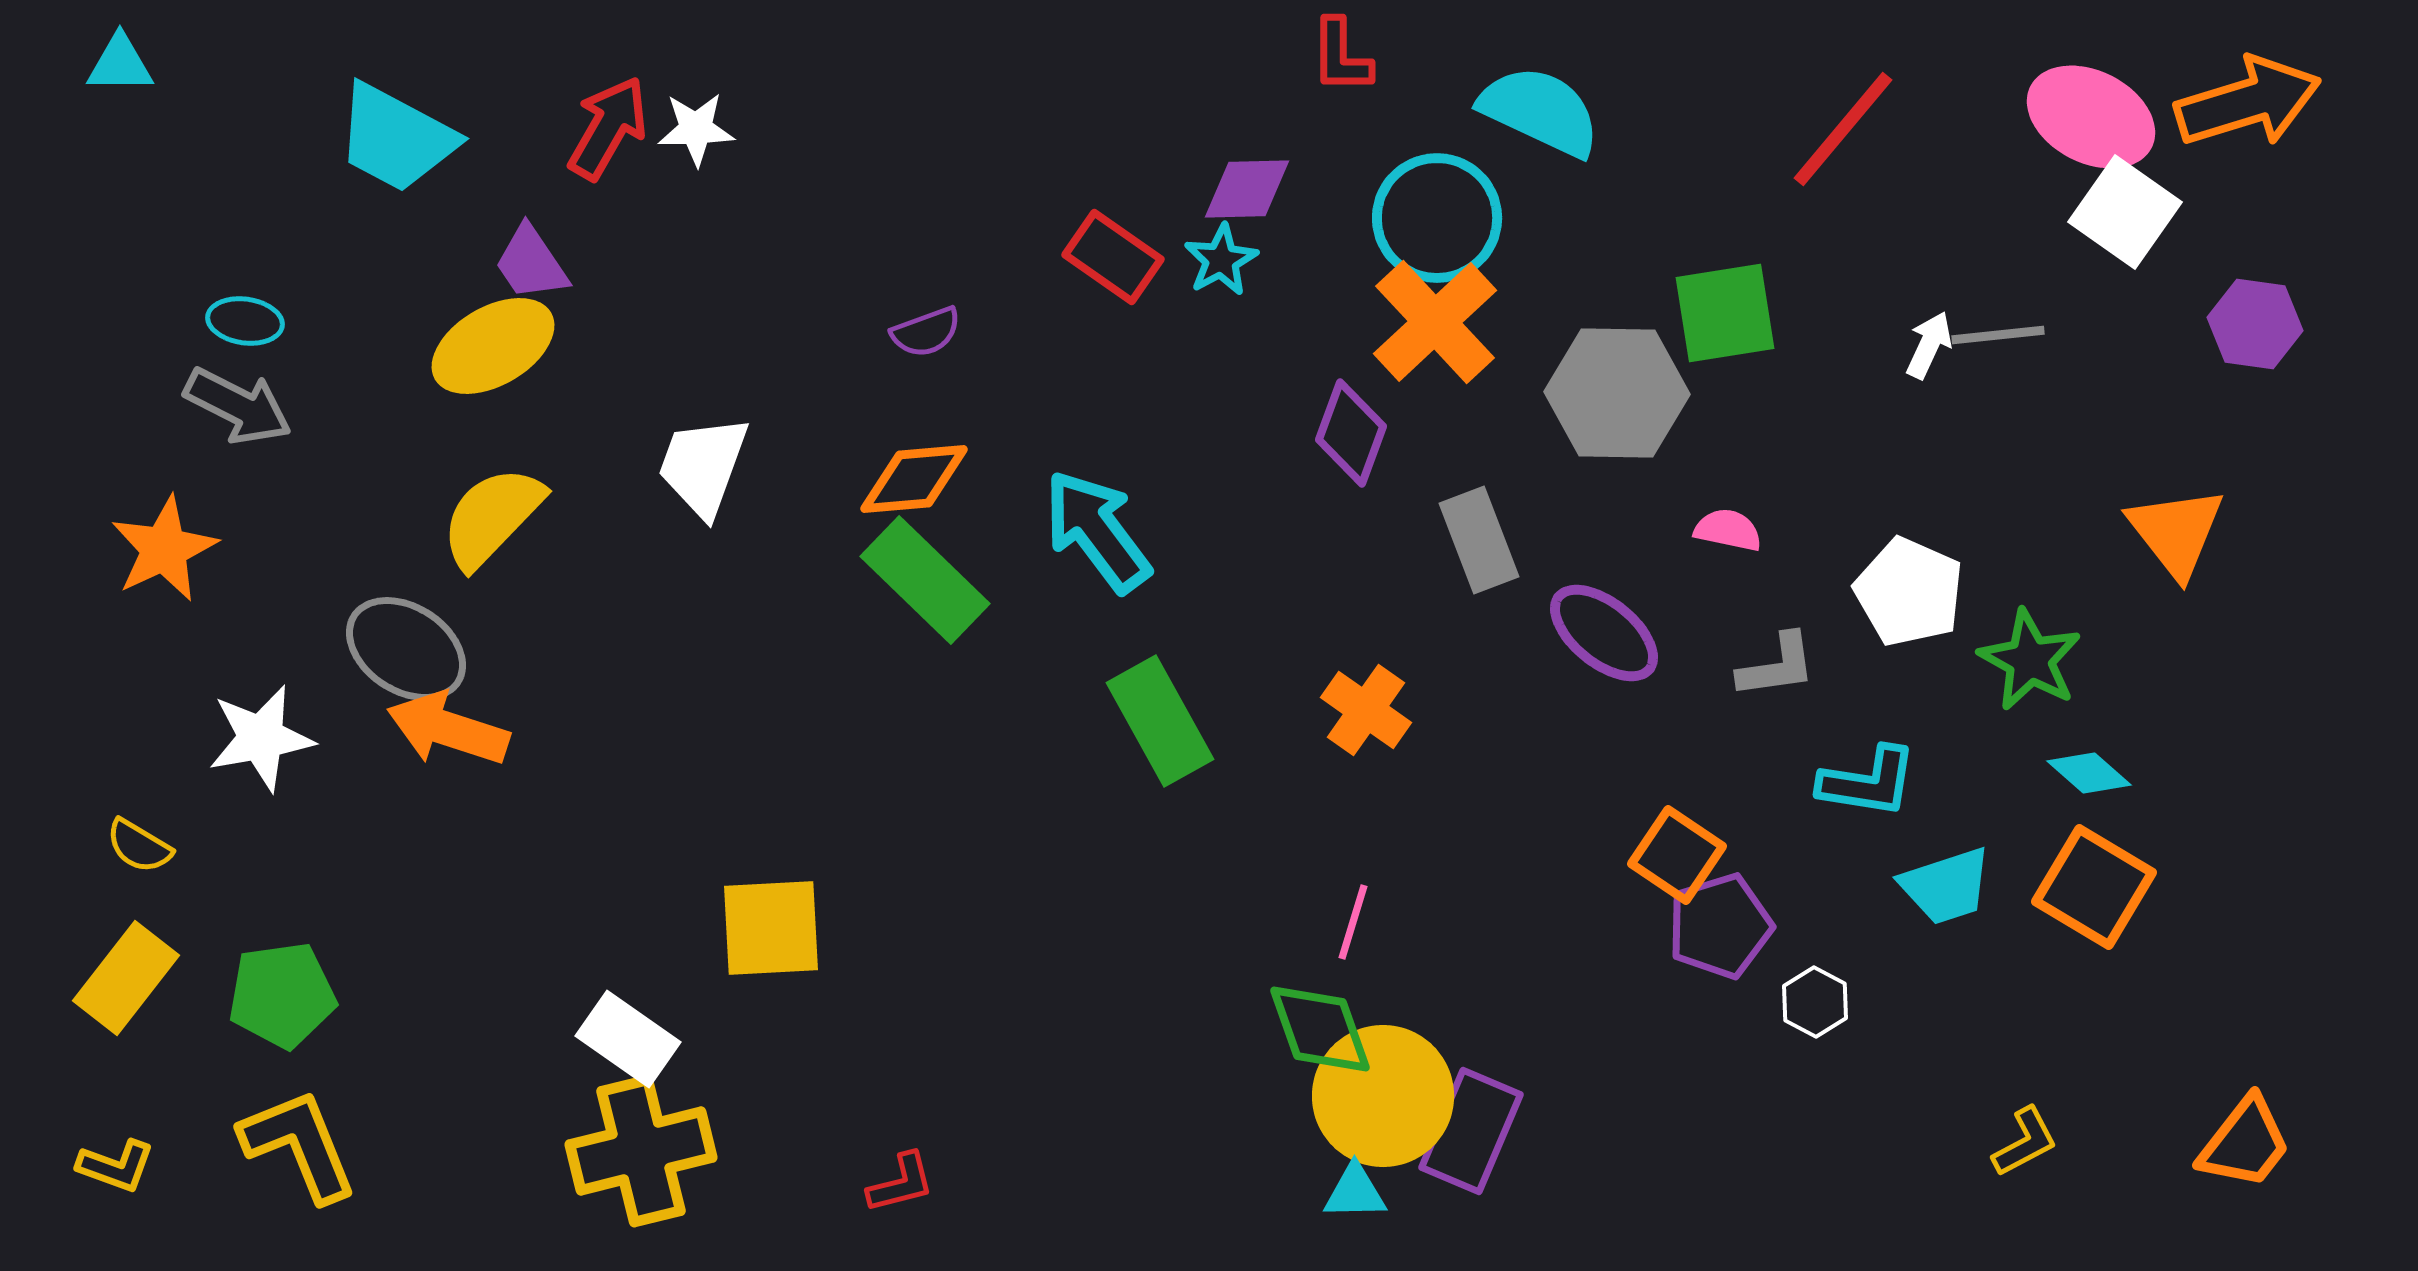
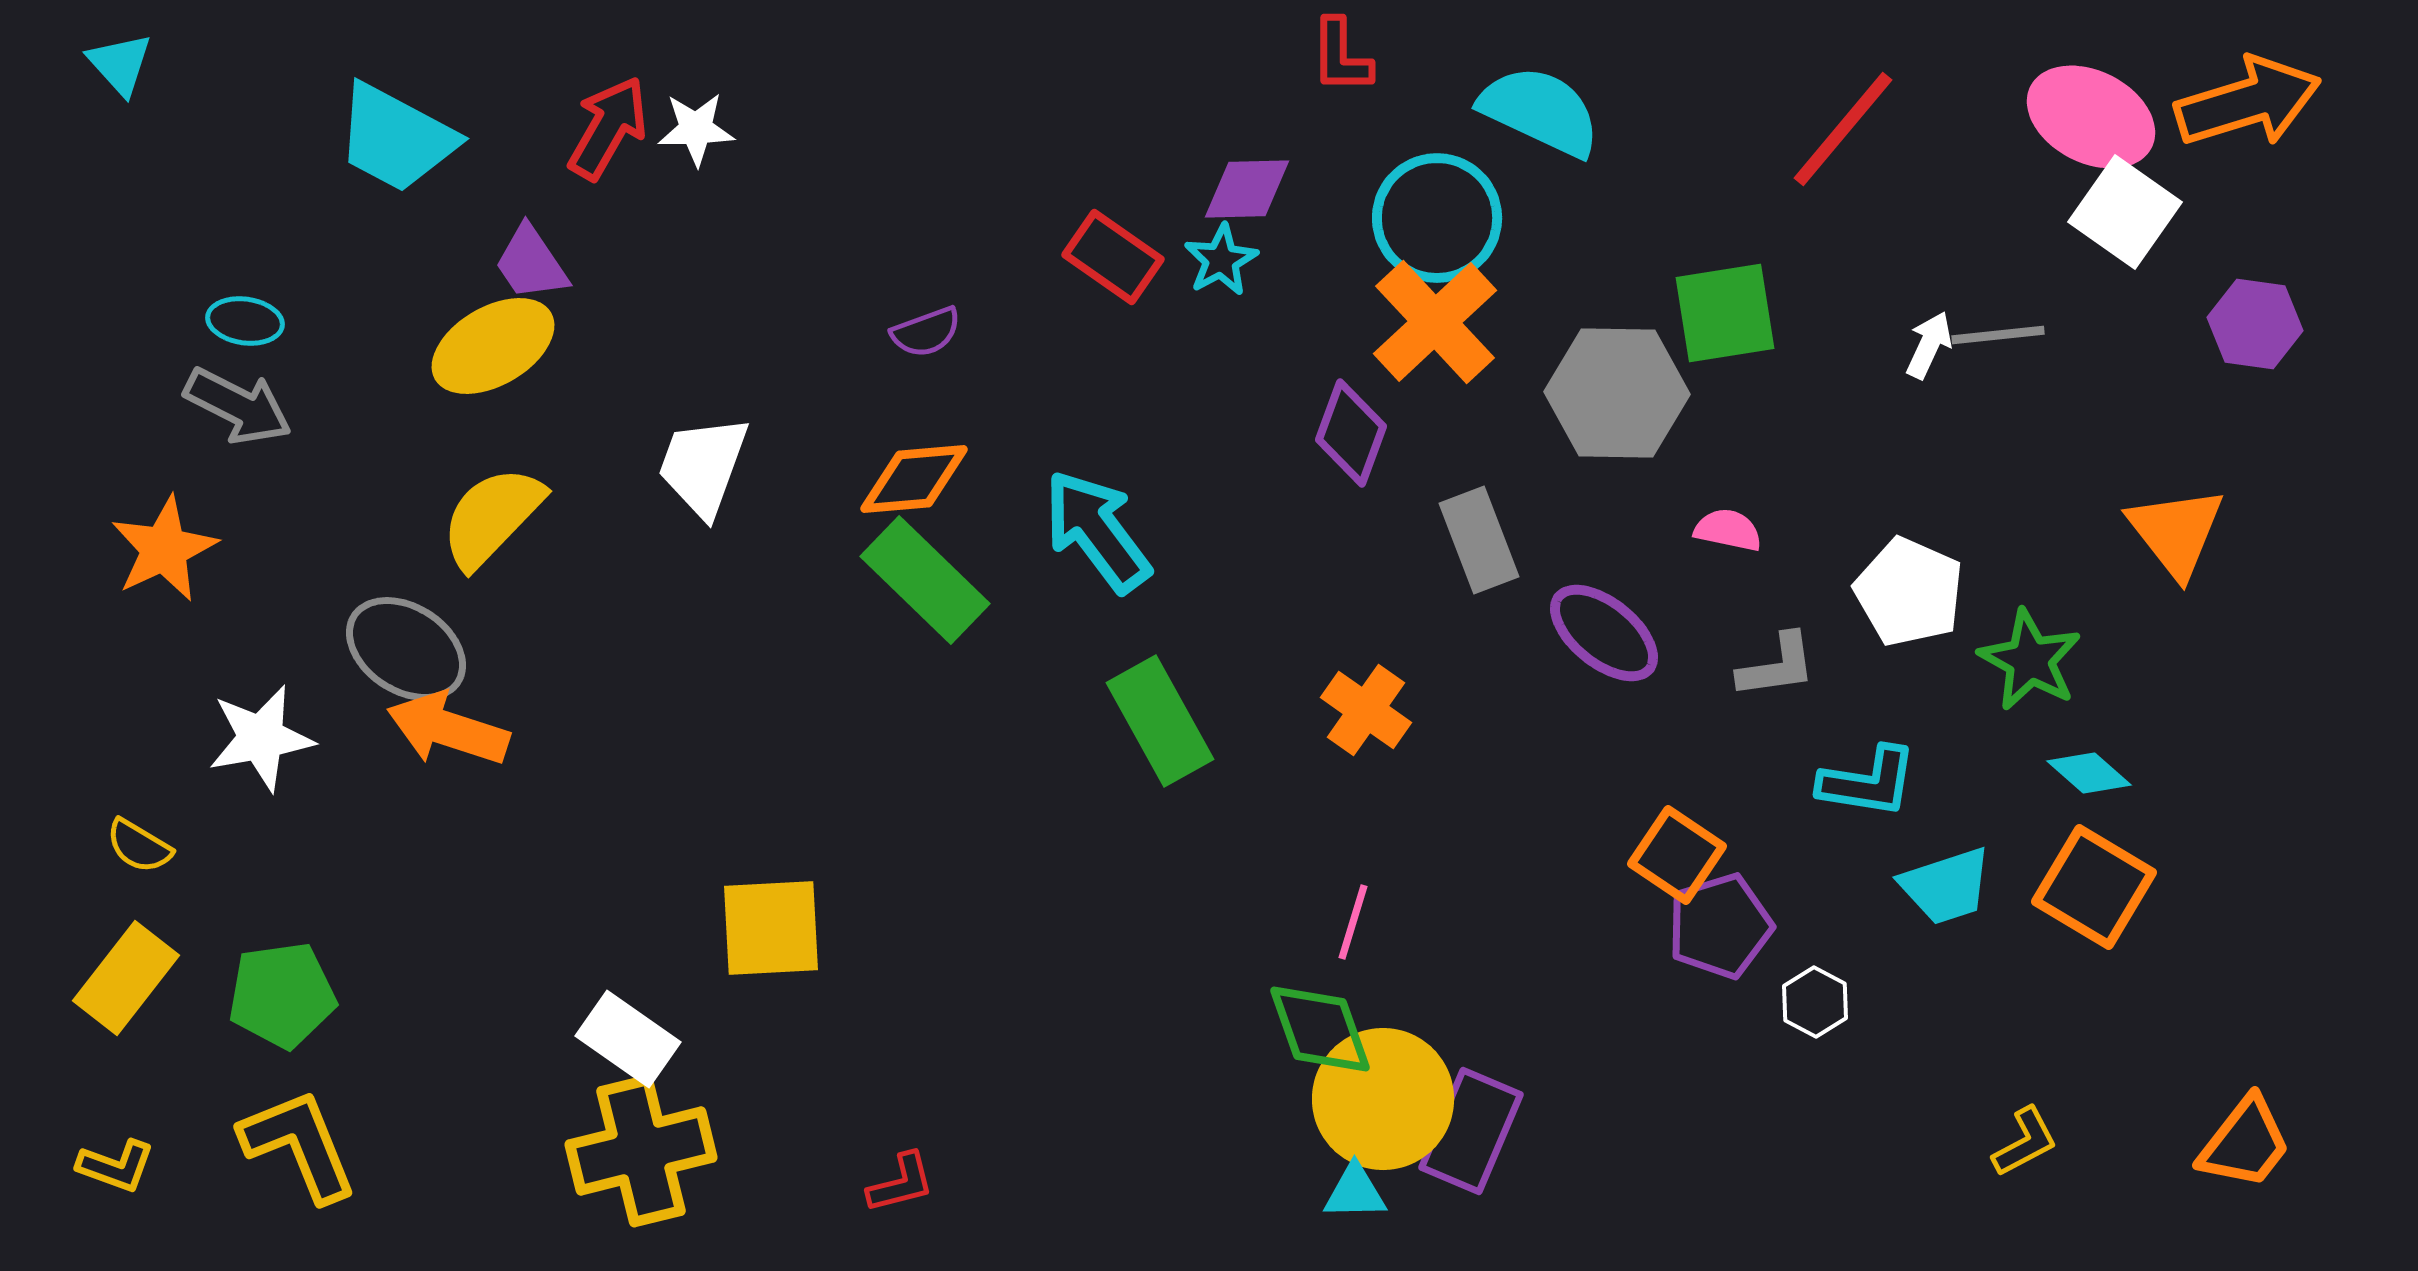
cyan triangle at (120, 64): rotated 48 degrees clockwise
yellow circle at (1383, 1096): moved 3 px down
